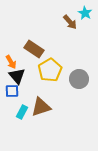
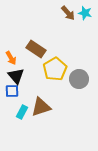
cyan star: rotated 16 degrees counterclockwise
brown arrow: moved 2 px left, 9 px up
brown rectangle: moved 2 px right
orange arrow: moved 4 px up
yellow pentagon: moved 5 px right, 1 px up
black triangle: moved 1 px left
